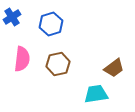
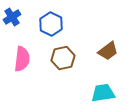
blue hexagon: rotated 15 degrees counterclockwise
brown hexagon: moved 5 px right, 6 px up
brown trapezoid: moved 6 px left, 17 px up
cyan trapezoid: moved 7 px right, 1 px up
